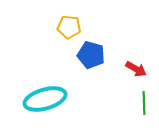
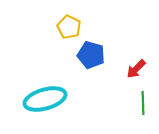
yellow pentagon: rotated 20 degrees clockwise
red arrow: rotated 105 degrees clockwise
green line: moved 1 px left
